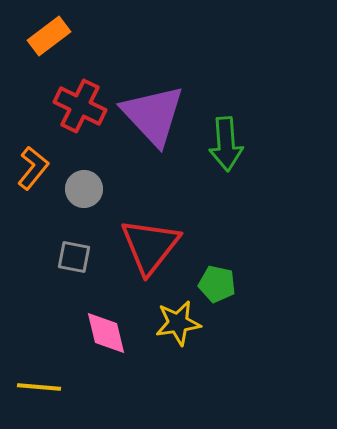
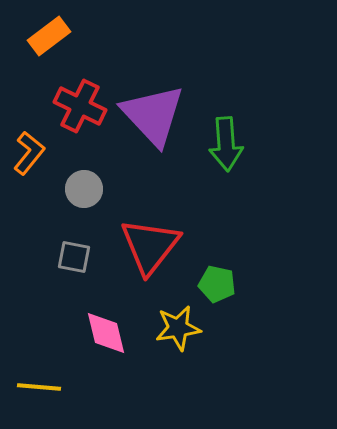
orange L-shape: moved 4 px left, 15 px up
yellow star: moved 5 px down
